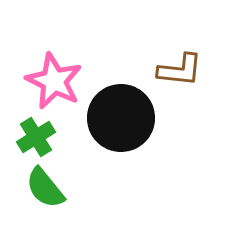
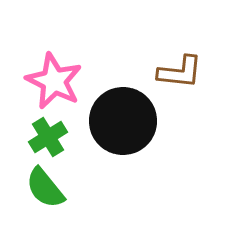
brown L-shape: moved 2 px down
black circle: moved 2 px right, 3 px down
green cross: moved 12 px right
